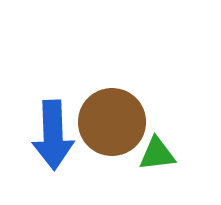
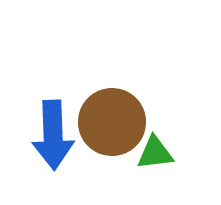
green triangle: moved 2 px left, 1 px up
